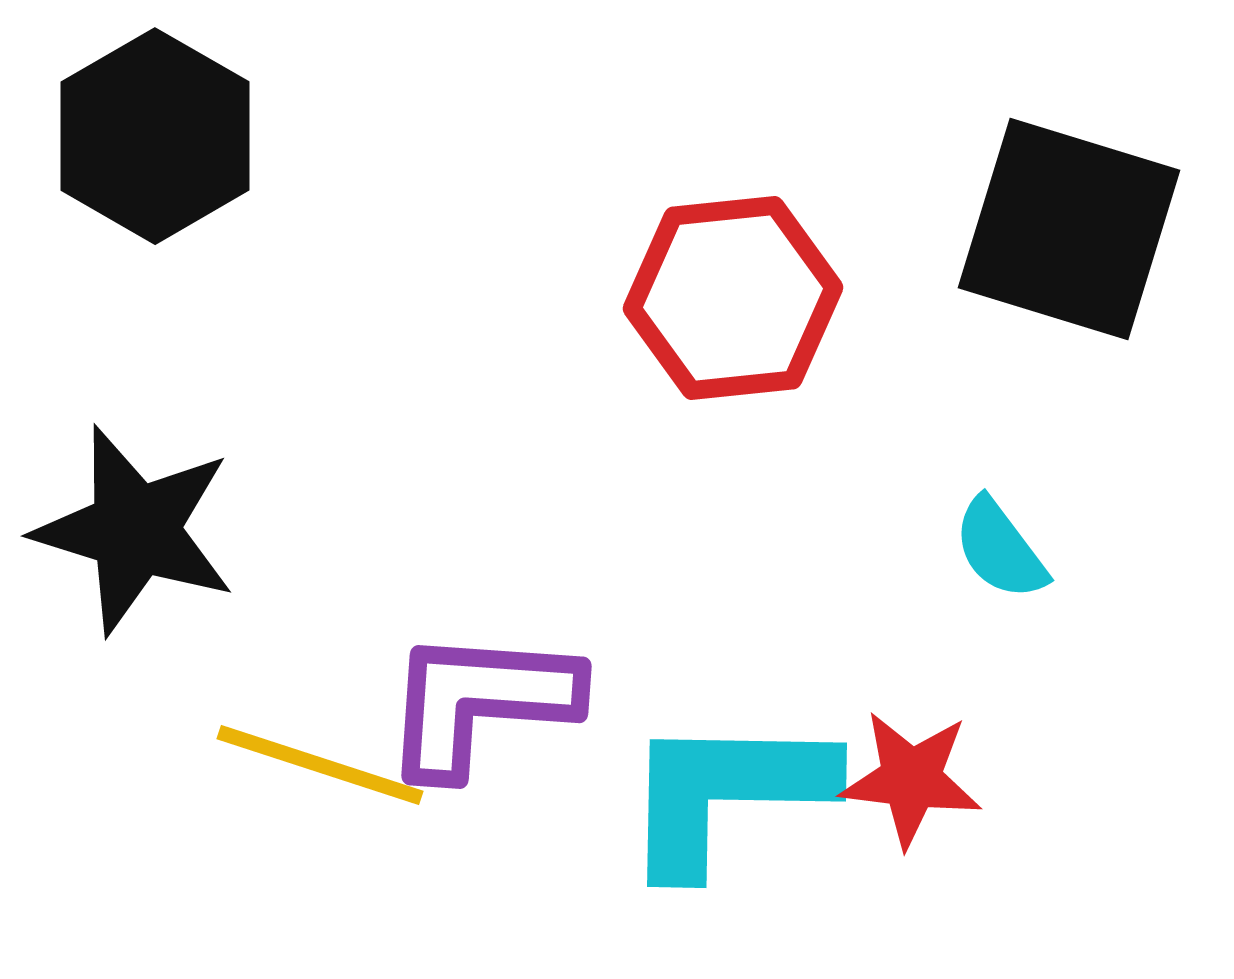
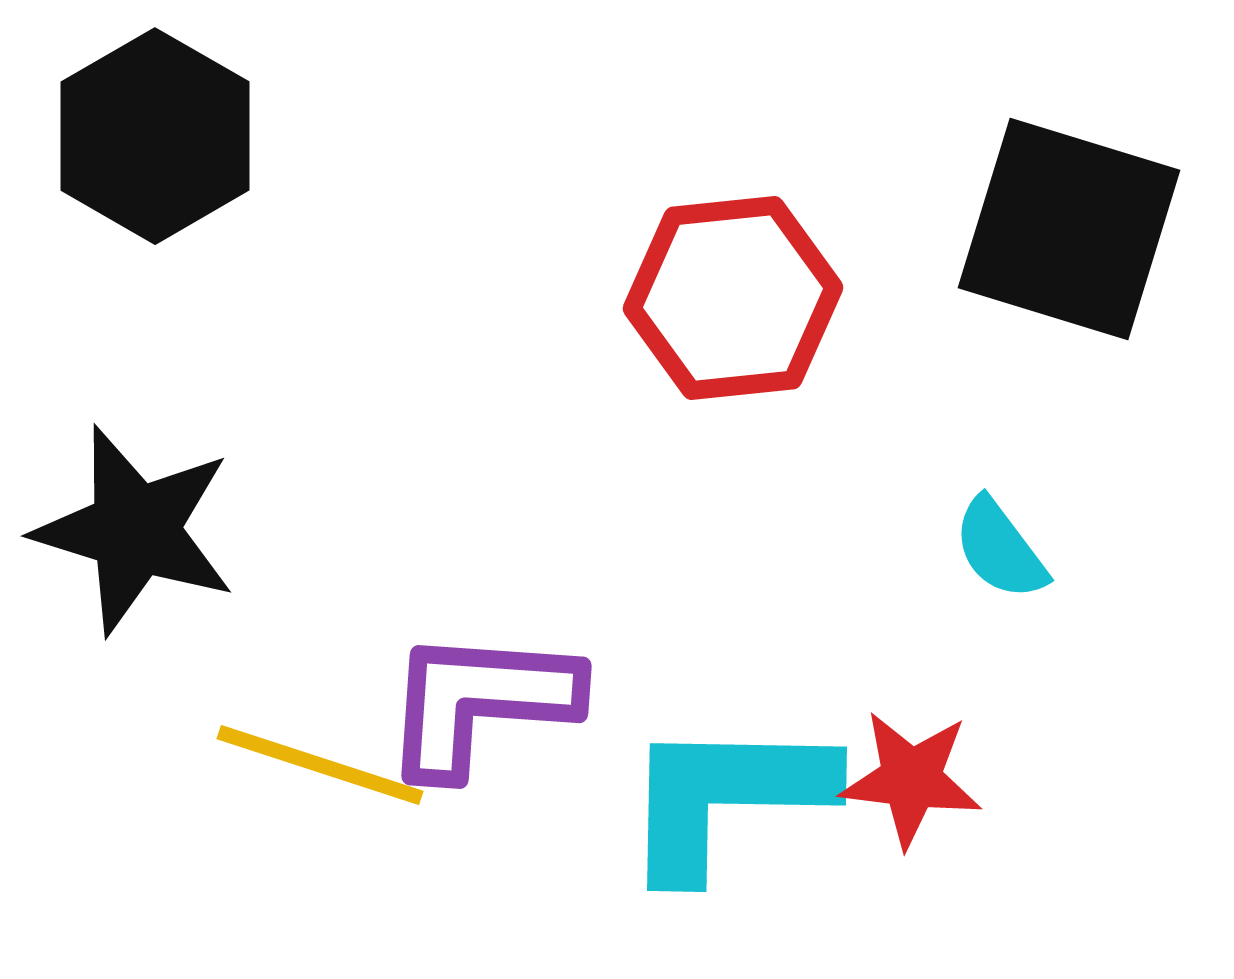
cyan L-shape: moved 4 px down
